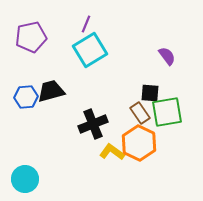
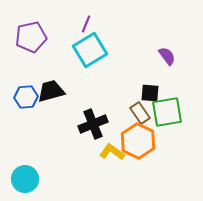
orange hexagon: moved 1 px left, 2 px up
